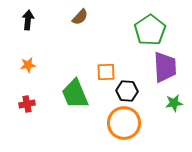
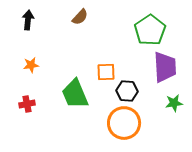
orange star: moved 3 px right
